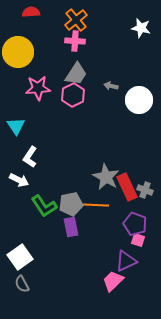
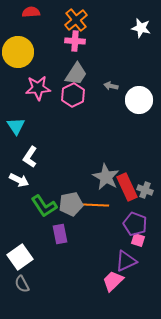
purple rectangle: moved 11 px left, 7 px down
